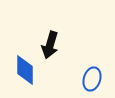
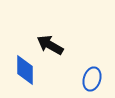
black arrow: rotated 104 degrees clockwise
